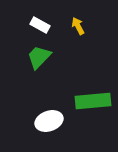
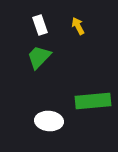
white rectangle: rotated 42 degrees clockwise
white ellipse: rotated 24 degrees clockwise
